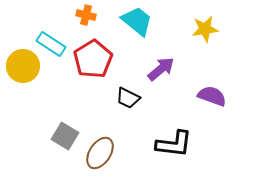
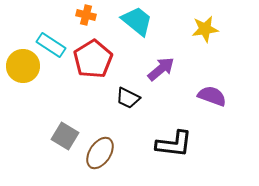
cyan rectangle: moved 1 px down
